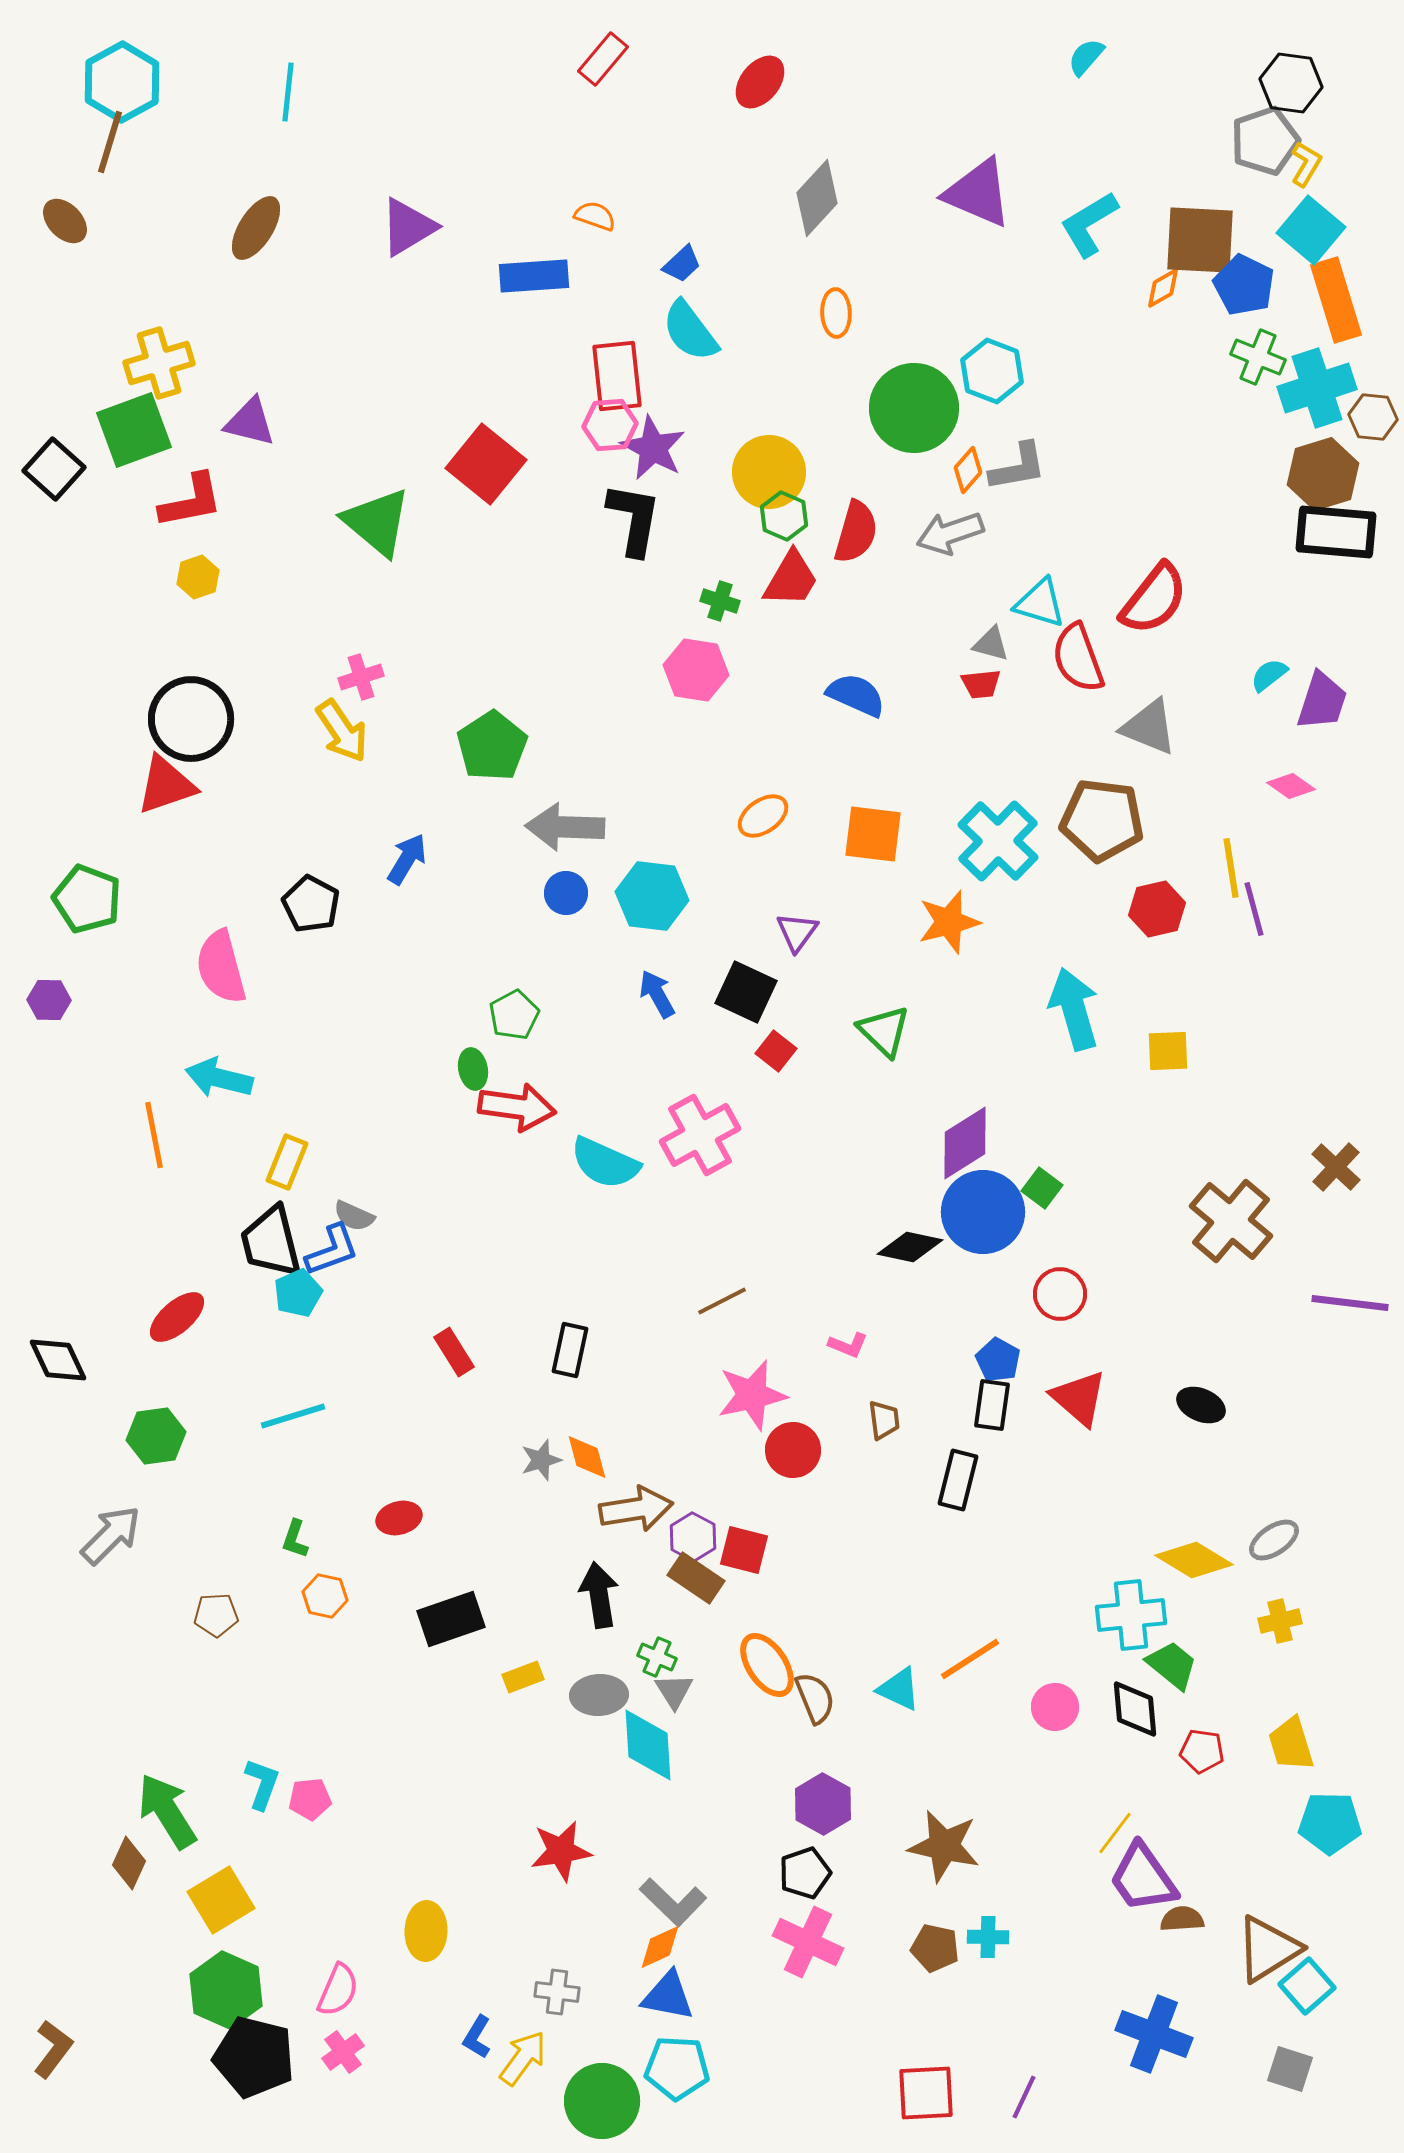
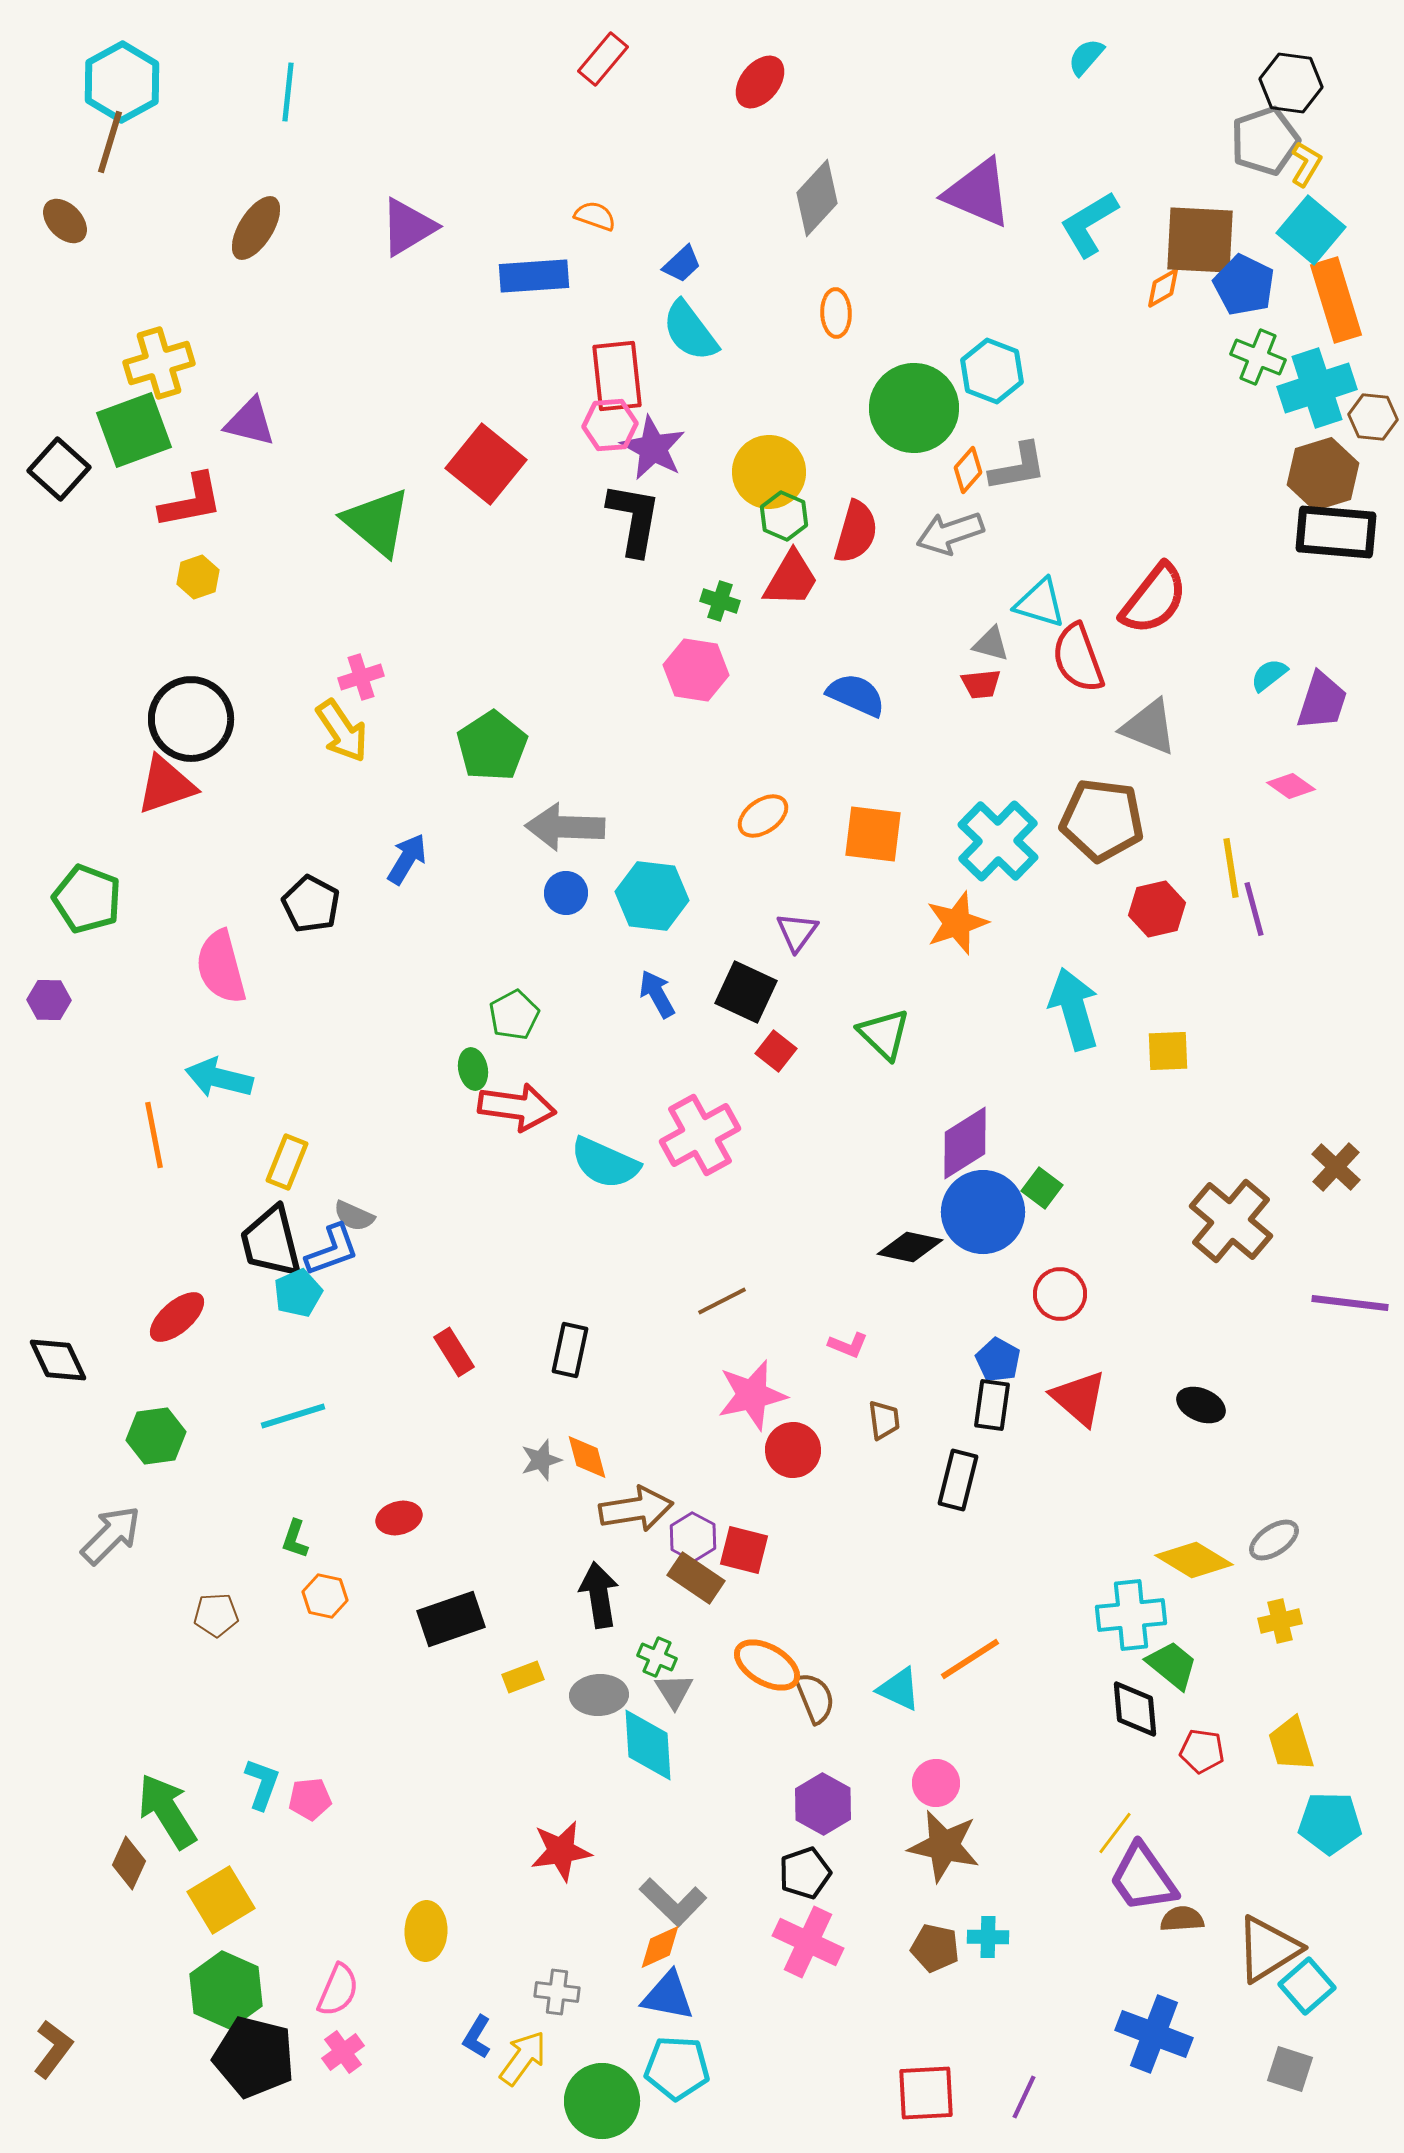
black square at (54, 469): moved 5 px right
orange star at (949, 922): moved 8 px right, 1 px down; rotated 4 degrees counterclockwise
green triangle at (884, 1031): moved 3 px down
orange ellipse at (767, 1665): rotated 26 degrees counterclockwise
pink circle at (1055, 1707): moved 119 px left, 76 px down
